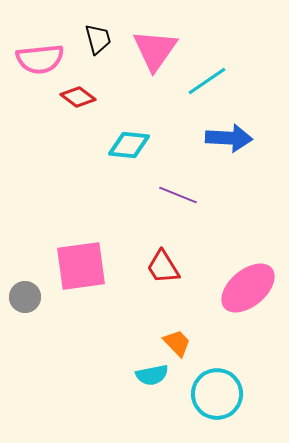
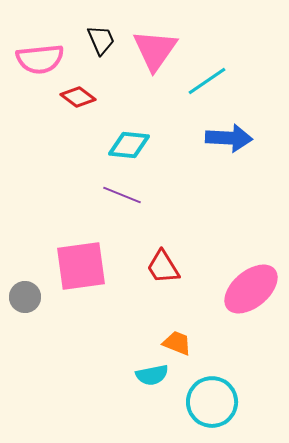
black trapezoid: moved 3 px right, 1 px down; rotated 8 degrees counterclockwise
purple line: moved 56 px left
pink ellipse: moved 3 px right, 1 px down
orange trapezoid: rotated 24 degrees counterclockwise
cyan circle: moved 5 px left, 8 px down
